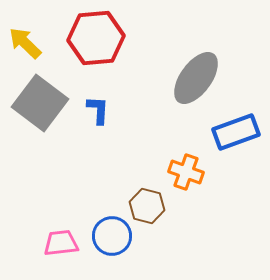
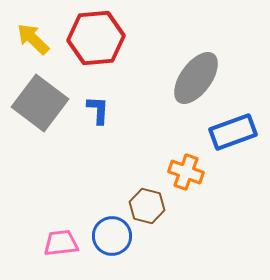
yellow arrow: moved 8 px right, 4 px up
blue rectangle: moved 3 px left
